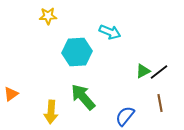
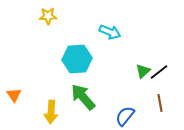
cyan hexagon: moved 7 px down
green triangle: rotated 14 degrees counterclockwise
orange triangle: moved 3 px right, 1 px down; rotated 28 degrees counterclockwise
